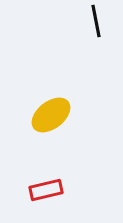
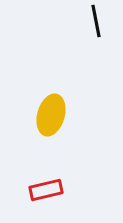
yellow ellipse: rotated 36 degrees counterclockwise
